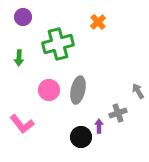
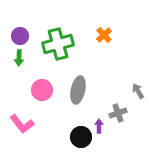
purple circle: moved 3 px left, 19 px down
orange cross: moved 6 px right, 13 px down
pink circle: moved 7 px left
